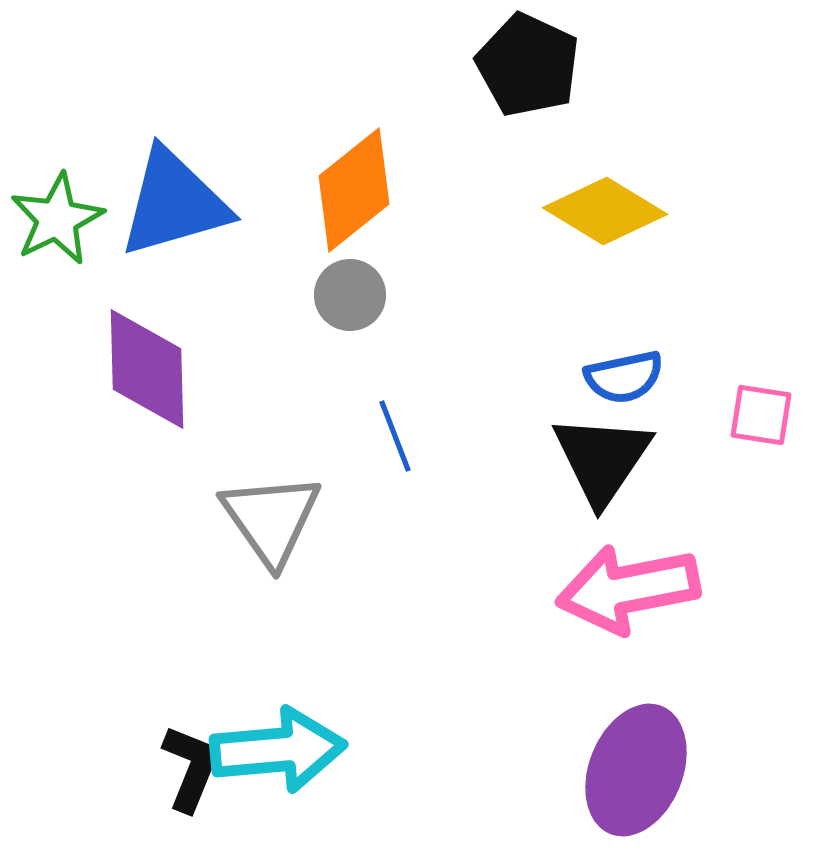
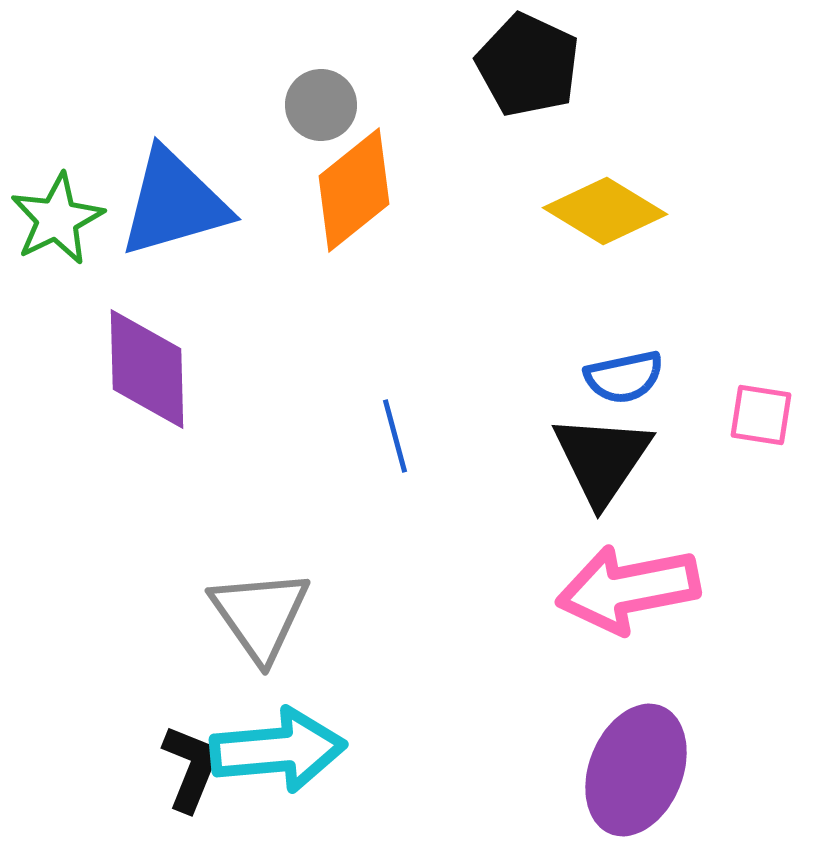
gray circle: moved 29 px left, 190 px up
blue line: rotated 6 degrees clockwise
gray triangle: moved 11 px left, 96 px down
